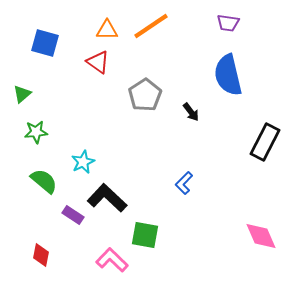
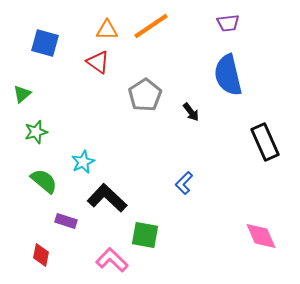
purple trapezoid: rotated 15 degrees counterclockwise
green star: rotated 10 degrees counterclockwise
black rectangle: rotated 51 degrees counterclockwise
purple rectangle: moved 7 px left, 6 px down; rotated 15 degrees counterclockwise
